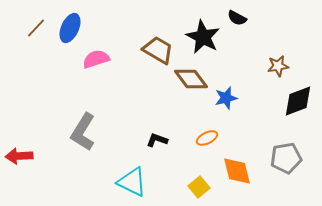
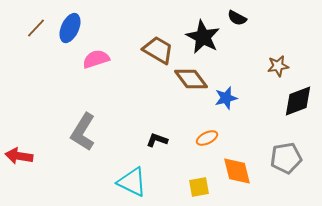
red arrow: rotated 12 degrees clockwise
yellow square: rotated 30 degrees clockwise
